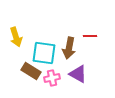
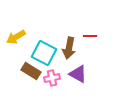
yellow arrow: rotated 78 degrees clockwise
cyan square: rotated 20 degrees clockwise
